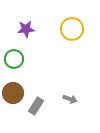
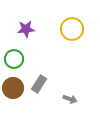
brown circle: moved 5 px up
gray rectangle: moved 3 px right, 22 px up
